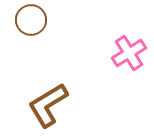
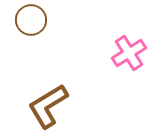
brown L-shape: moved 1 px down
